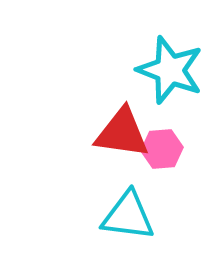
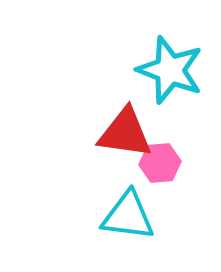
red triangle: moved 3 px right
pink hexagon: moved 2 px left, 14 px down
